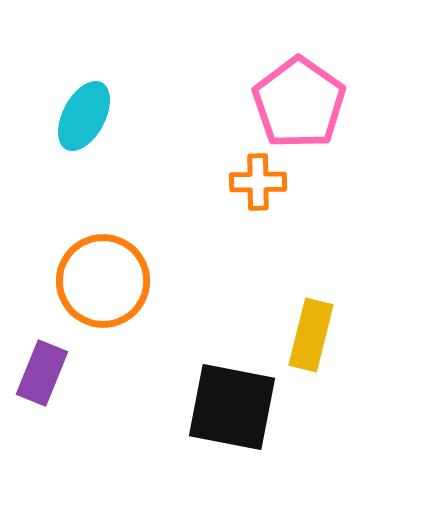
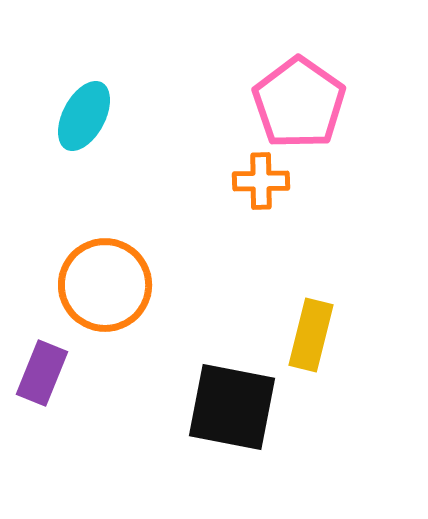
orange cross: moved 3 px right, 1 px up
orange circle: moved 2 px right, 4 px down
